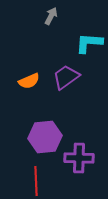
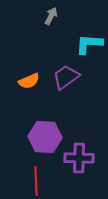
cyan L-shape: moved 1 px down
purple hexagon: rotated 8 degrees clockwise
